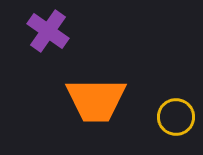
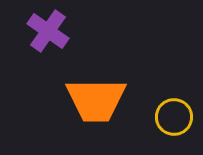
yellow circle: moved 2 px left
